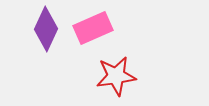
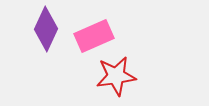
pink rectangle: moved 1 px right, 8 px down
